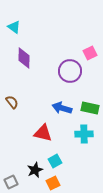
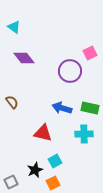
purple diamond: rotated 40 degrees counterclockwise
